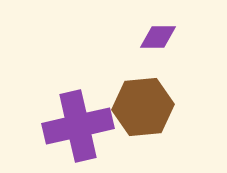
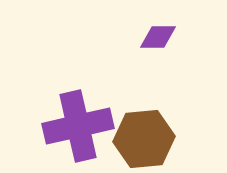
brown hexagon: moved 1 px right, 32 px down
